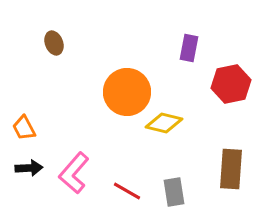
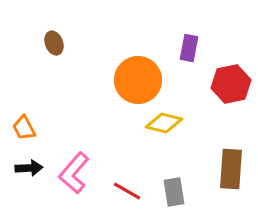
orange circle: moved 11 px right, 12 px up
